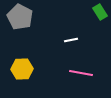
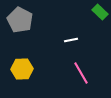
green rectangle: rotated 14 degrees counterclockwise
gray pentagon: moved 3 px down
pink line: rotated 50 degrees clockwise
